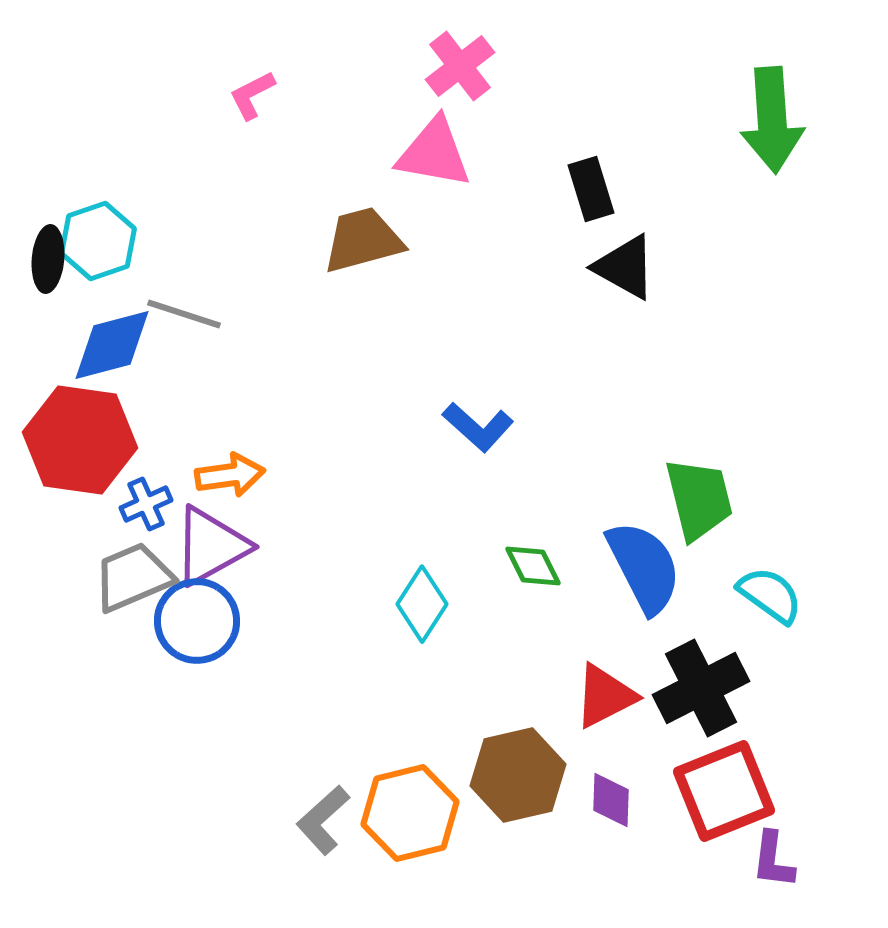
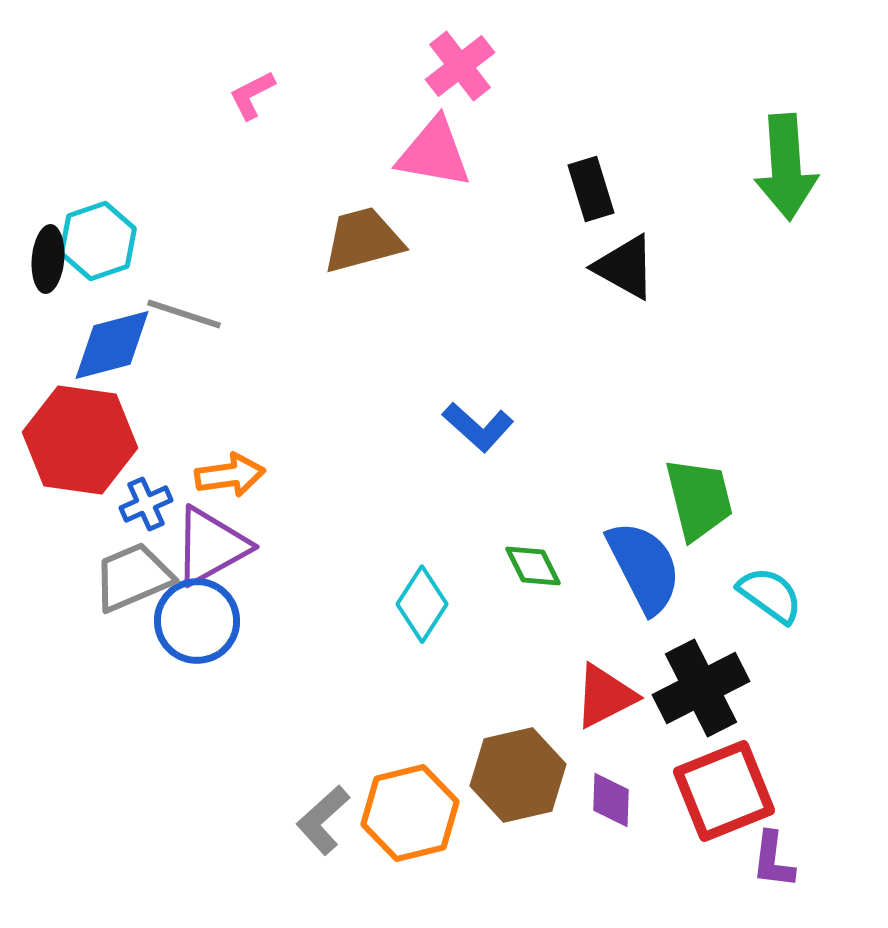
green arrow: moved 14 px right, 47 px down
